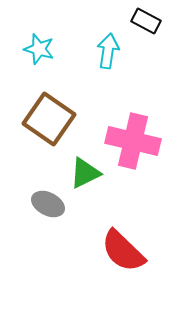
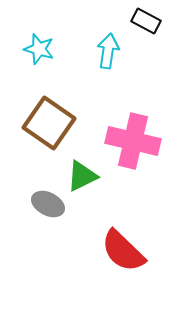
brown square: moved 4 px down
green triangle: moved 3 px left, 3 px down
